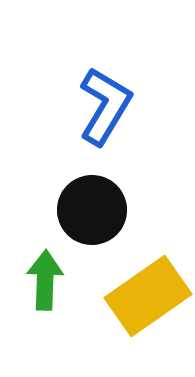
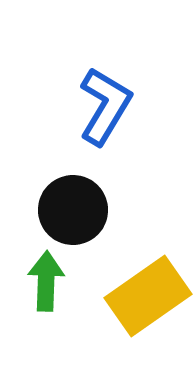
black circle: moved 19 px left
green arrow: moved 1 px right, 1 px down
